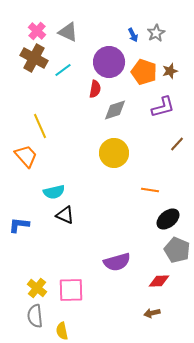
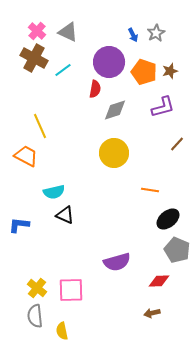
orange trapezoid: rotated 20 degrees counterclockwise
